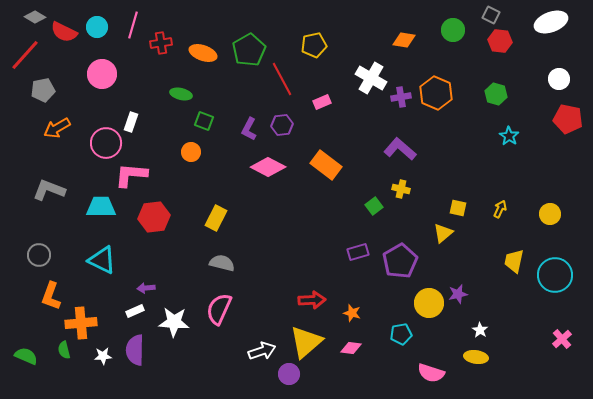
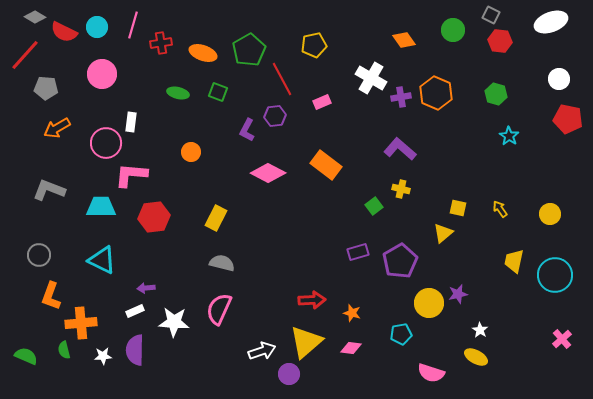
orange diamond at (404, 40): rotated 45 degrees clockwise
gray pentagon at (43, 90): moved 3 px right, 2 px up; rotated 15 degrees clockwise
green ellipse at (181, 94): moved 3 px left, 1 px up
green square at (204, 121): moved 14 px right, 29 px up
white rectangle at (131, 122): rotated 12 degrees counterclockwise
purple hexagon at (282, 125): moved 7 px left, 9 px up
purple L-shape at (249, 129): moved 2 px left, 1 px down
pink diamond at (268, 167): moved 6 px down
yellow arrow at (500, 209): rotated 60 degrees counterclockwise
yellow ellipse at (476, 357): rotated 20 degrees clockwise
